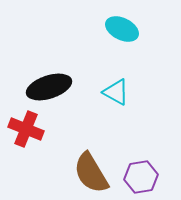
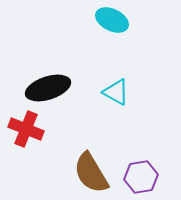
cyan ellipse: moved 10 px left, 9 px up
black ellipse: moved 1 px left, 1 px down
